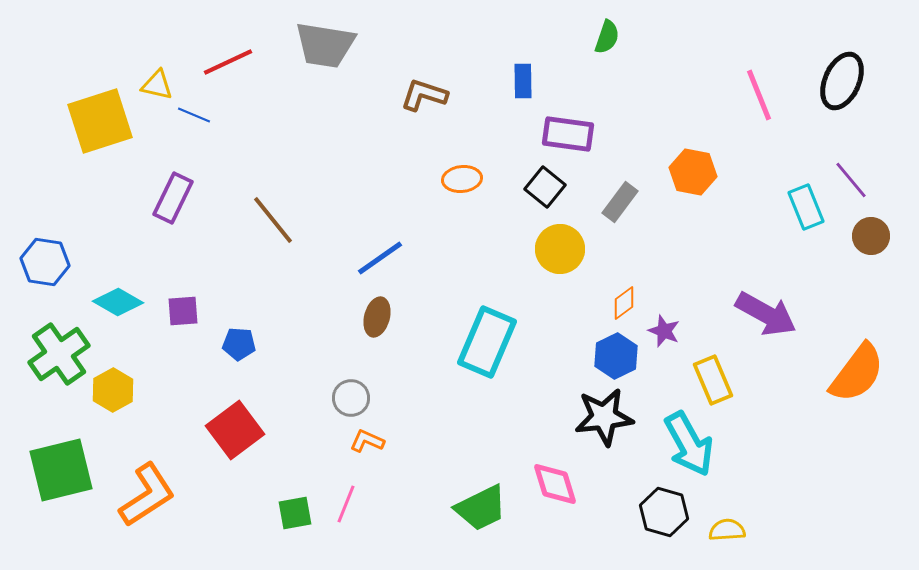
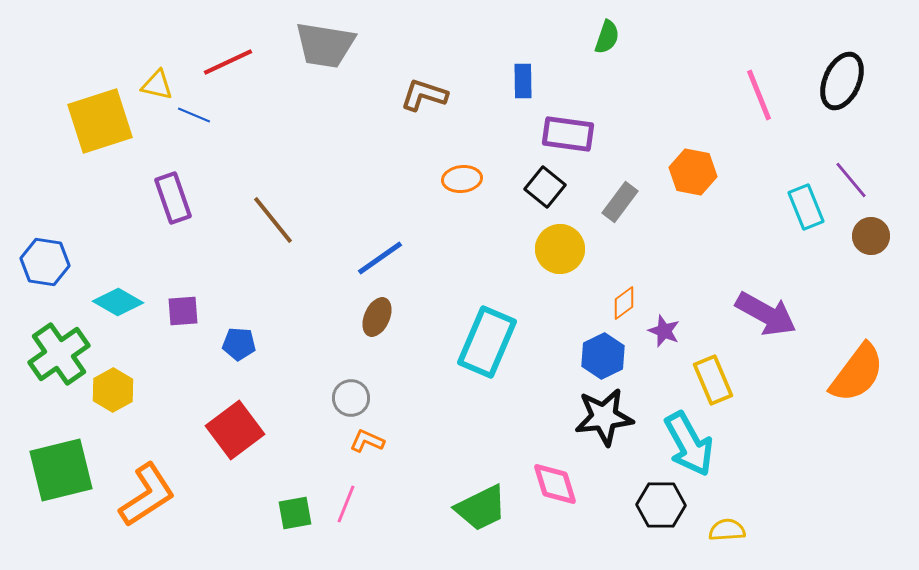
purple rectangle at (173, 198): rotated 45 degrees counterclockwise
brown ellipse at (377, 317): rotated 9 degrees clockwise
blue hexagon at (616, 356): moved 13 px left
black hexagon at (664, 512): moved 3 px left, 7 px up; rotated 15 degrees counterclockwise
